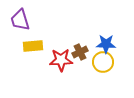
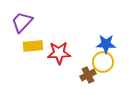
purple trapezoid: moved 2 px right, 2 px down; rotated 60 degrees clockwise
brown cross: moved 8 px right, 23 px down
red star: moved 2 px left, 7 px up
